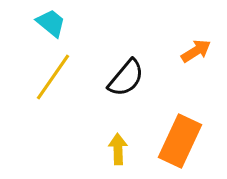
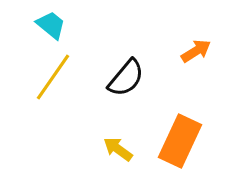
cyan trapezoid: moved 2 px down
yellow arrow: rotated 52 degrees counterclockwise
